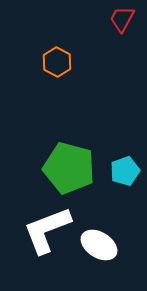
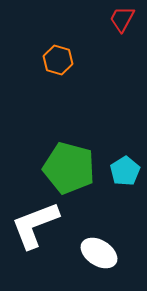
orange hexagon: moved 1 px right, 2 px up; rotated 12 degrees counterclockwise
cyan pentagon: rotated 12 degrees counterclockwise
white L-shape: moved 12 px left, 5 px up
white ellipse: moved 8 px down
